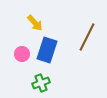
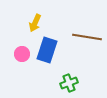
yellow arrow: rotated 66 degrees clockwise
brown line: rotated 72 degrees clockwise
green cross: moved 28 px right
